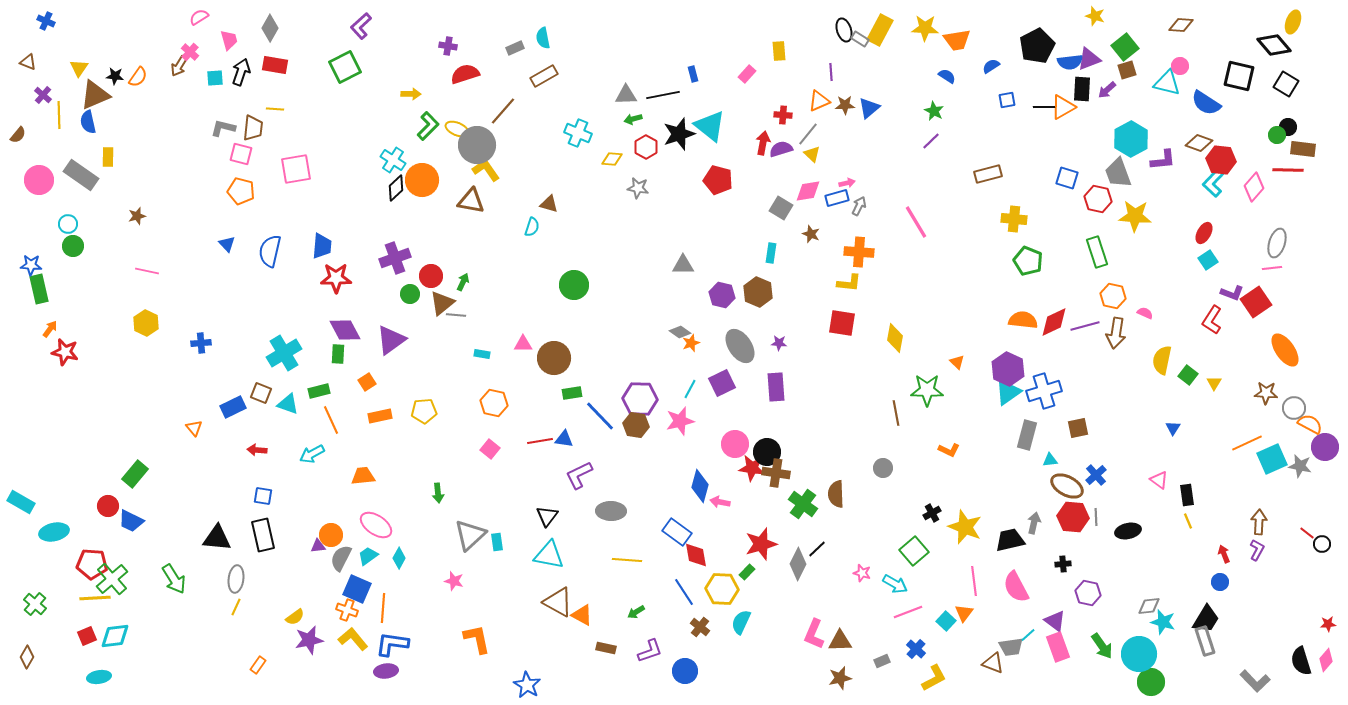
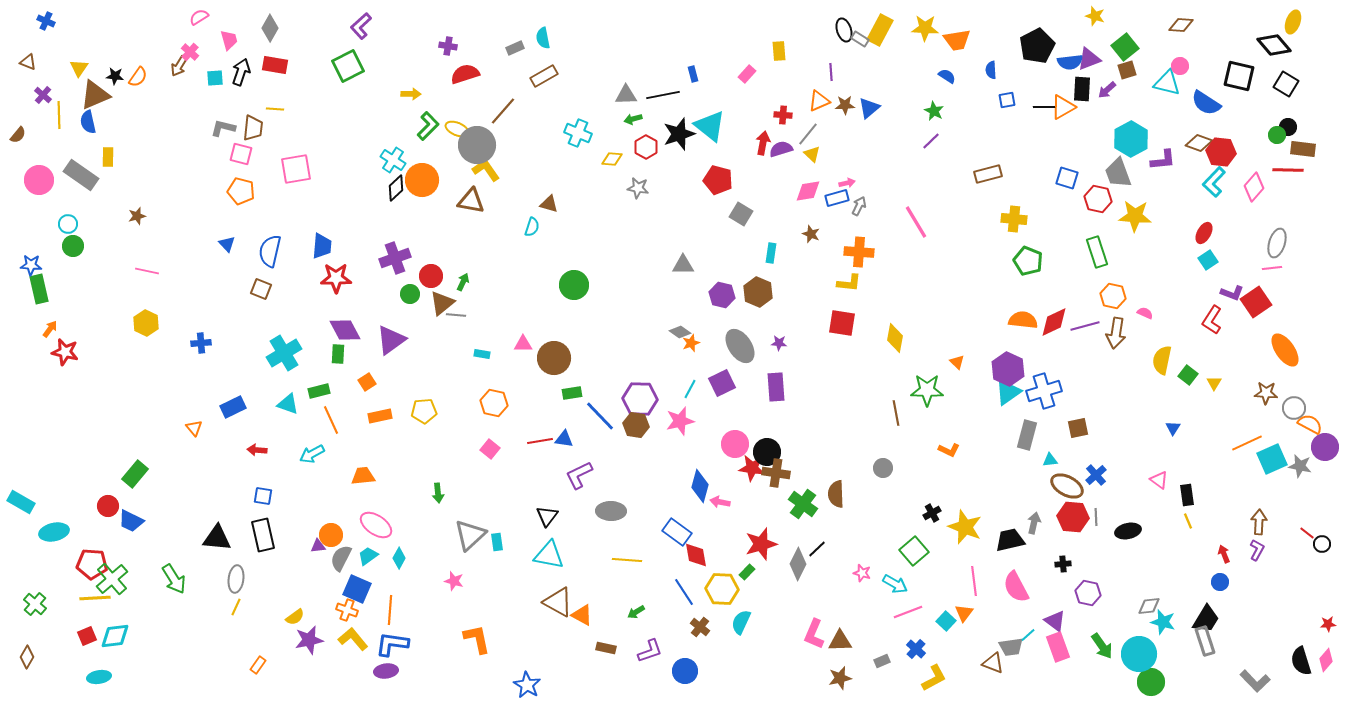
blue semicircle at (991, 66): moved 4 px down; rotated 60 degrees counterclockwise
green square at (345, 67): moved 3 px right, 1 px up
red hexagon at (1221, 160): moved 8 px up
gray square at (781, 208): moved 40 px left, 6 px down
brown square at (261, 393): moved 104 px up
orange line at (383, 608): moved 7 px right, 2 px down
